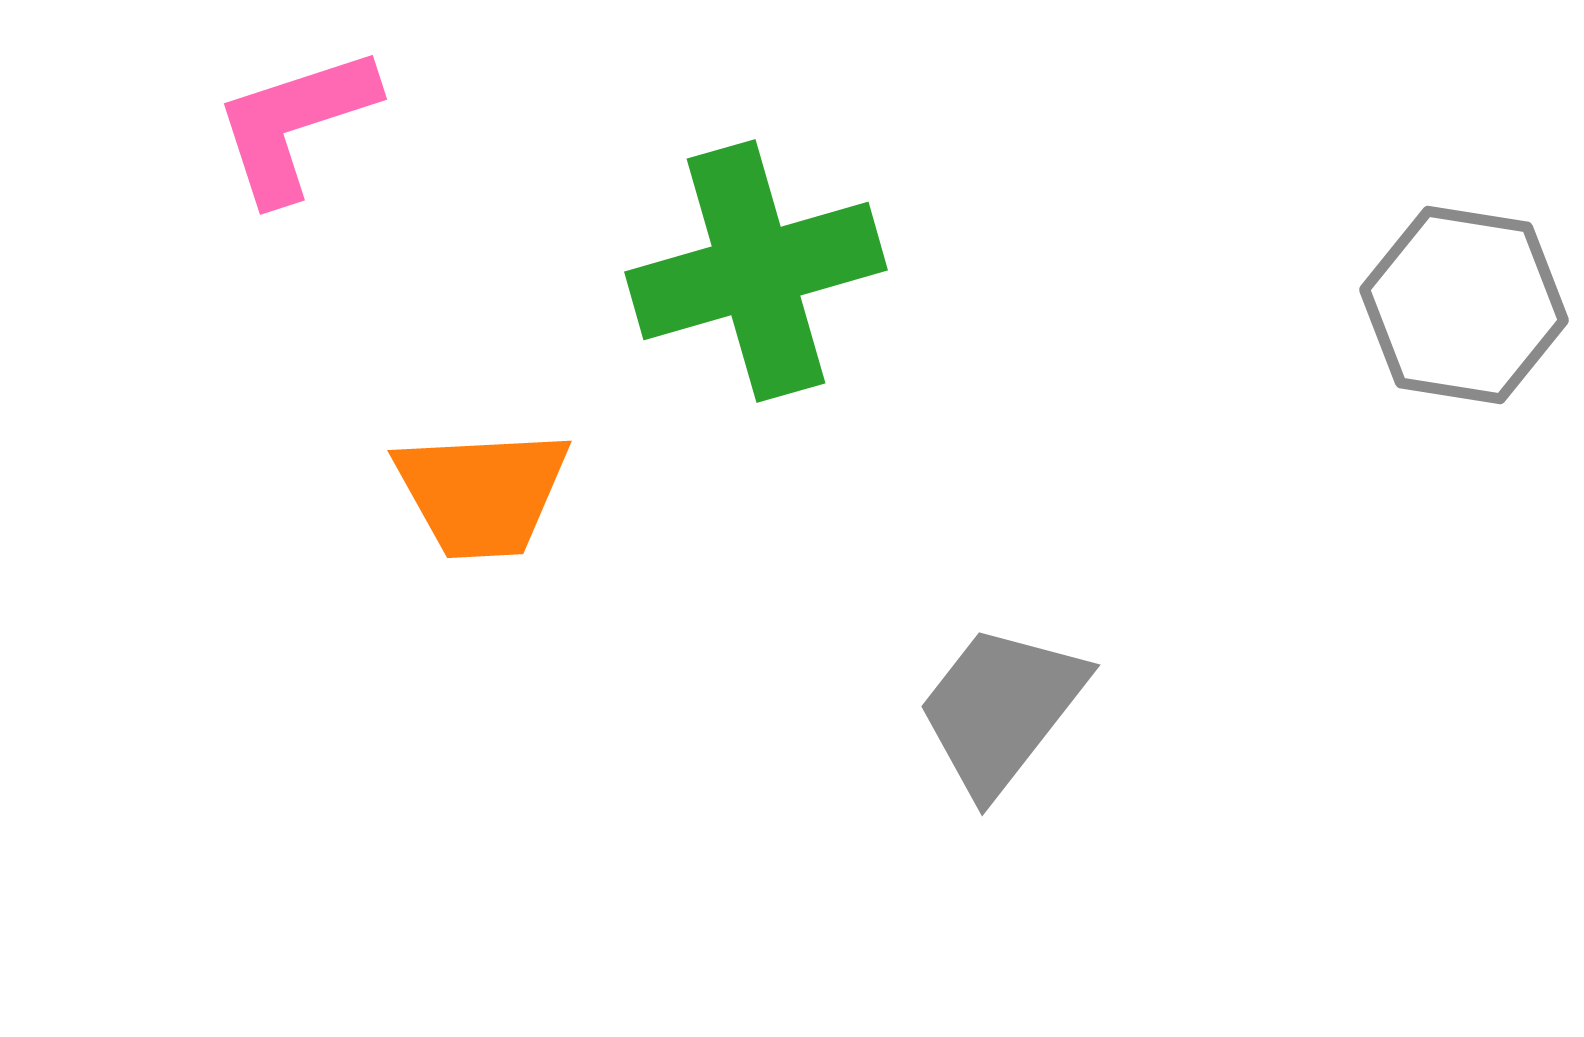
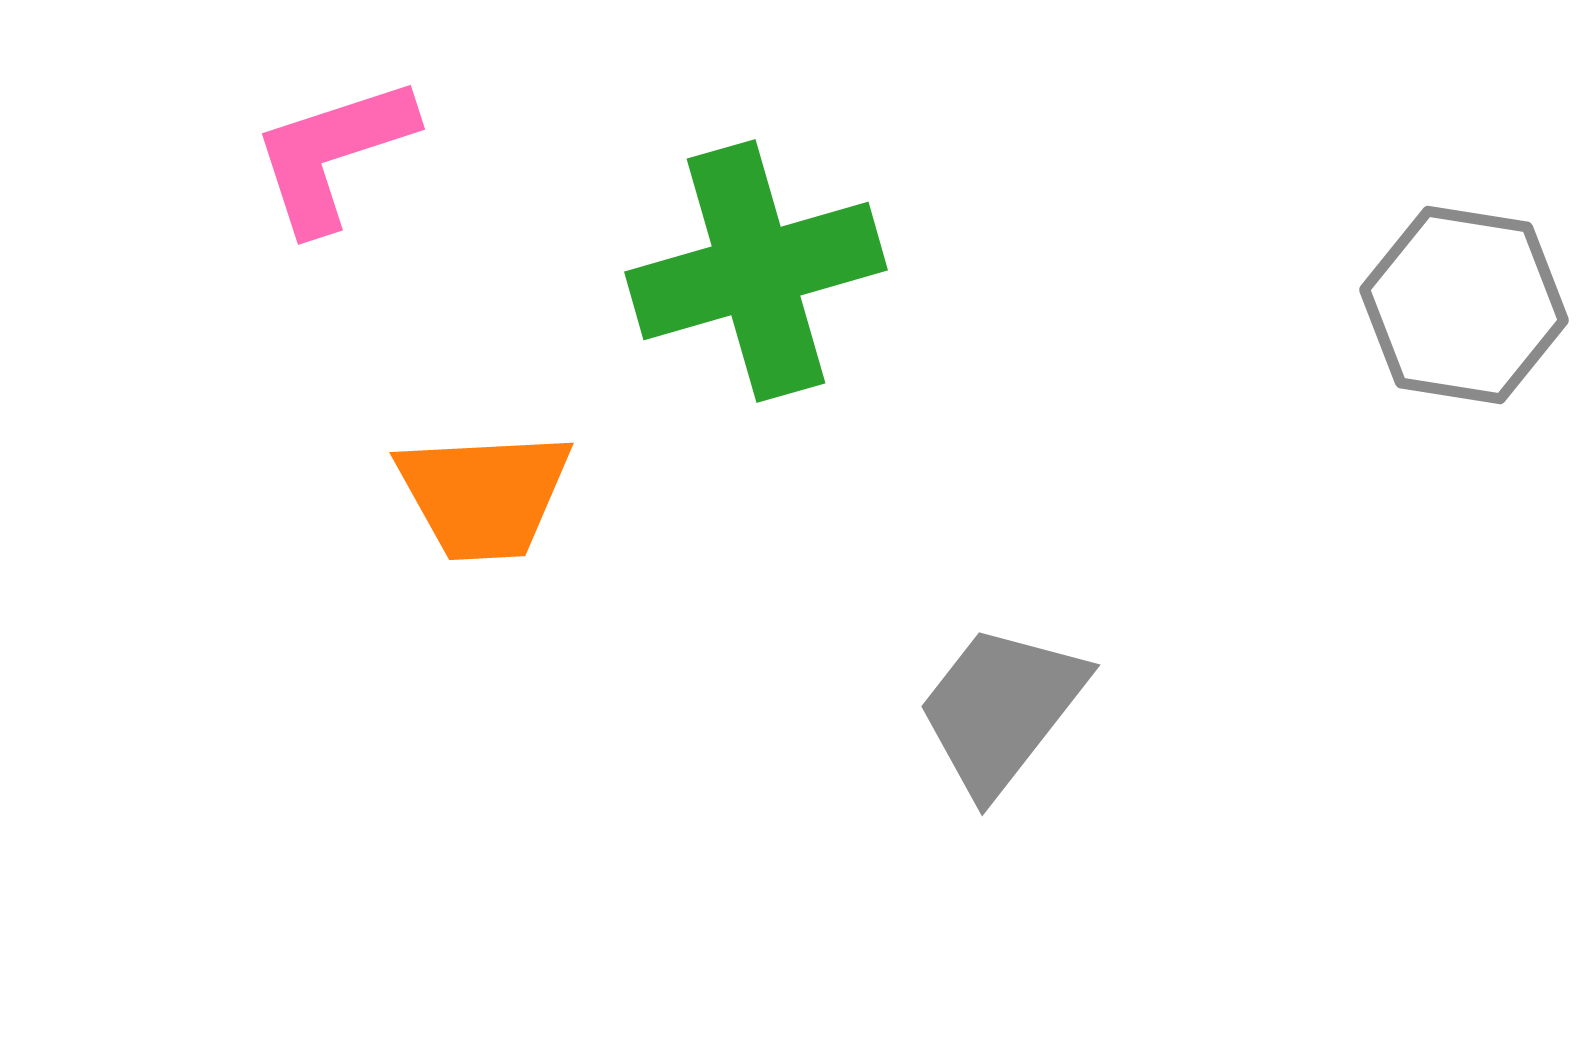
pink L-shape: moved 38 px right, 30 px down
orange trapezoid: moved 2 px right, 2 px down
